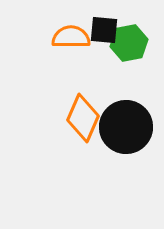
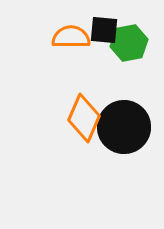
orange diamond: moved 1 px right
black circle: moved 2 px left
